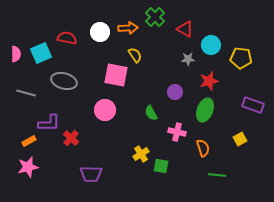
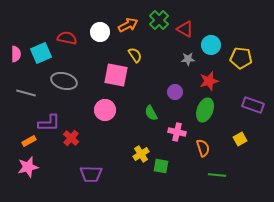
green cross: moved 4 px right, 3 px down
orange arrow: moved 3 px up; rotated 24 degrees counterclockwise
